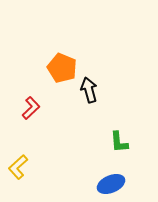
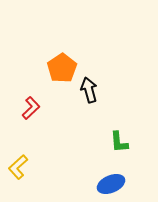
orange pentagon: rotated 16 degrees clockwise
